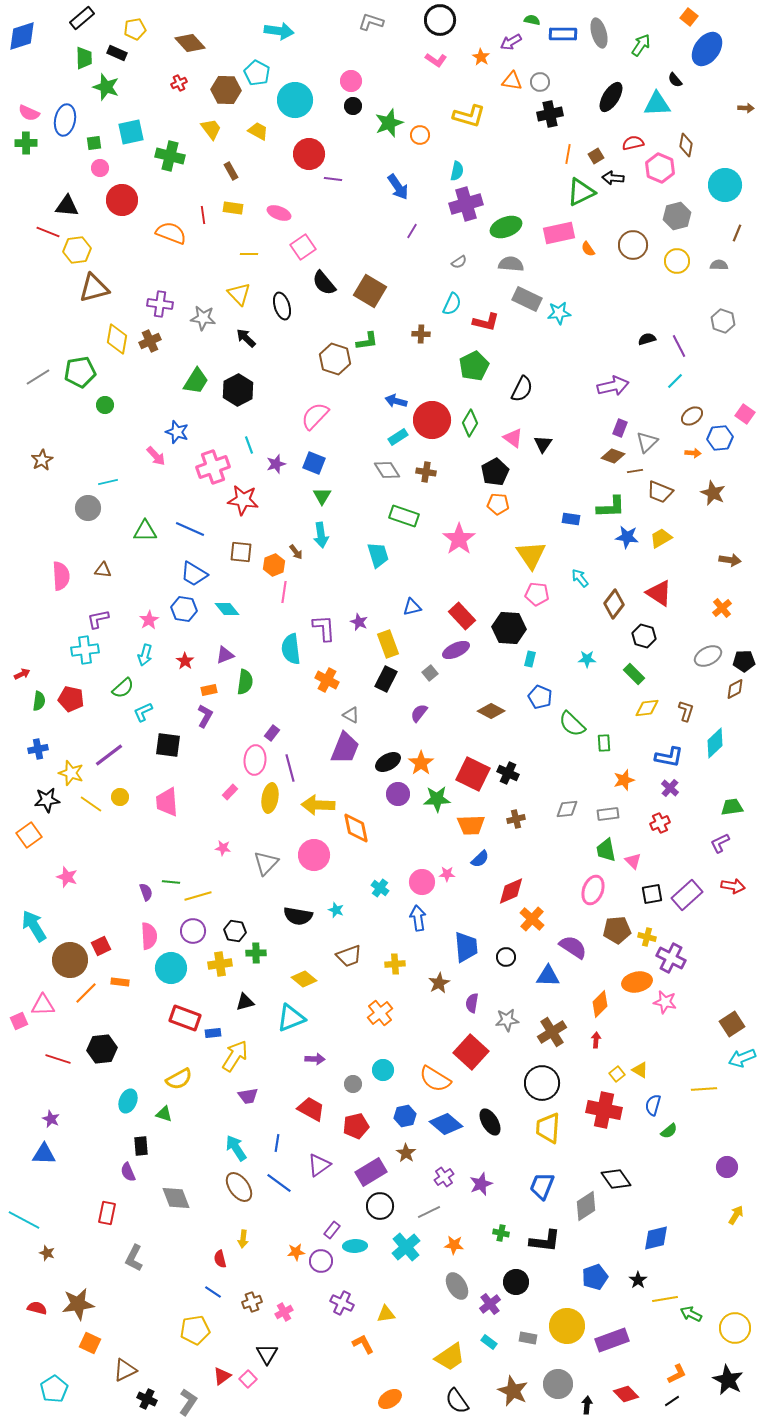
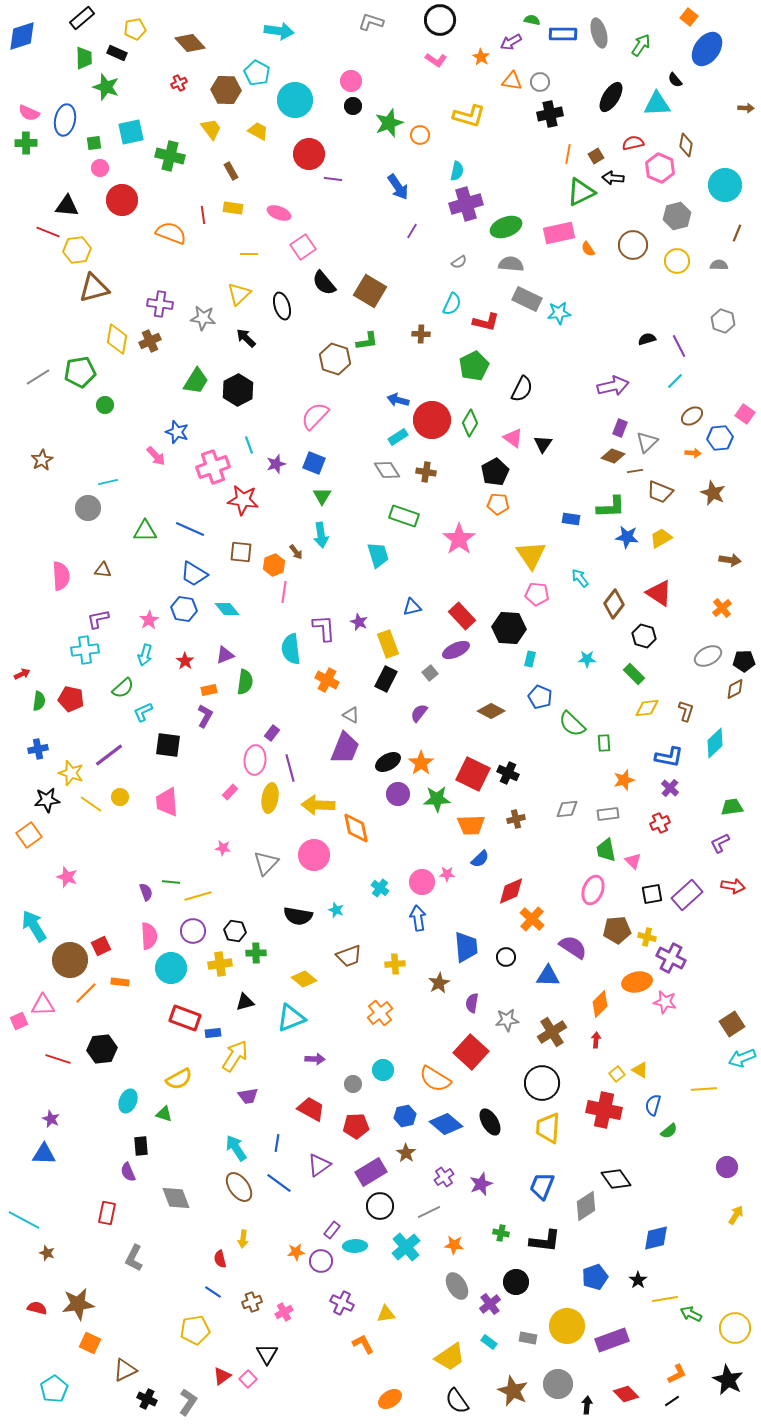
yellow triangle at (239, 294): rotated 30 degrees clockwise
blue arrow at (396, 401): moved 2 px right, 1 px up
red pentagon at (356, 1126): rotated 10 degrees clockwise
